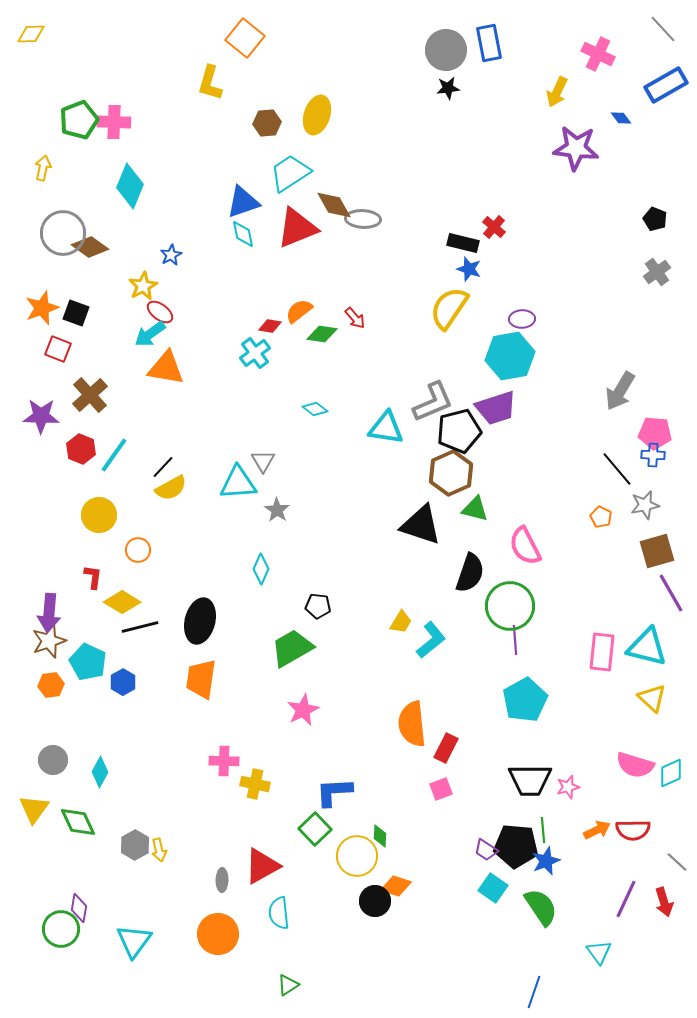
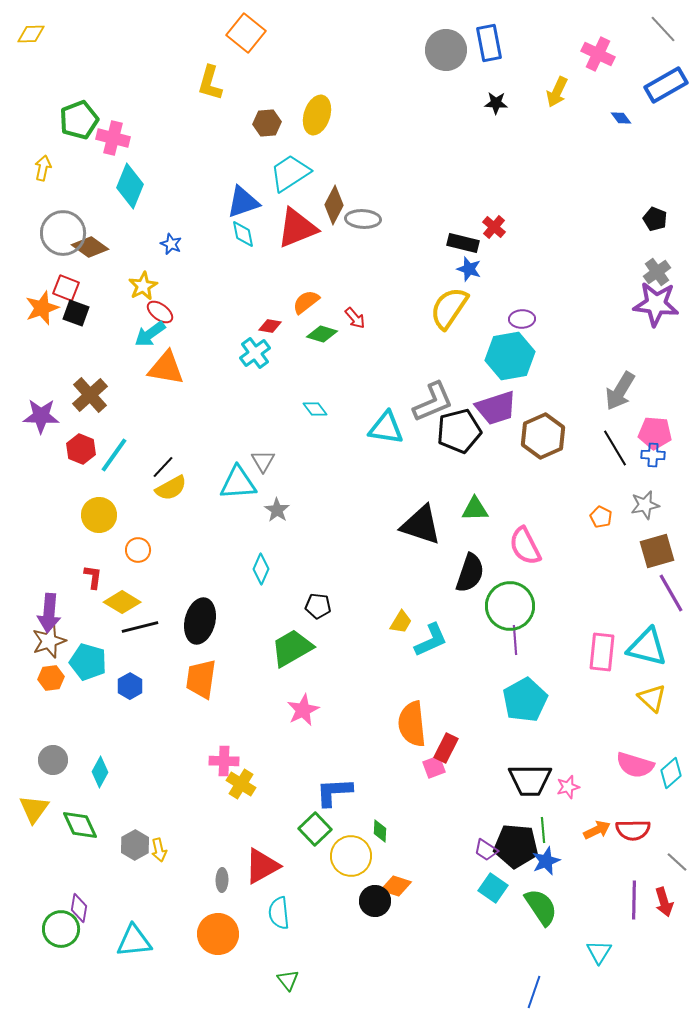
orange square at (245, 38): moved 1 px right, 5 px up
black star at (448, 88): moved 48 px right, 15 px down; rotated 10 degrees clockwise
pink cross at (114, 122): moved 1 px left, 16 px down; rotated 12 degrees clockwise
purple star at (576, 148): moved 80 px right, 156 px down
brown diamond at (334, 205): rotated 57 degrees clockwise
blue star at (171, 255): moved 11 px up; rotated 20 degrees counterclockwise
orange semicircle at (299, 311): moved 7 px right, 9 px up
green diamond at (322, 334): rotated 8 degrees clockwise
red square at (58, 349): moved 8 px right, 61 px up
cyan diamond at (315, 409): rotated 15 degrees clockwise
black line at (617, 469): moved 2 px left, 21 px up; rotated 9 degrees clockwise
brown hexagon at (451, 473): moved 92 px right, 37 px up
green triangle at (475, 509): rotated 16 degrees counterclockwise
cyan L-shape at (431, 640): rotated 15 degrees clockwise
cyan pentagon at (88, 662): rotated 9 degrees counterclockwise
blue hexagon at (123, 682): moved 7 px right, 4 px down
orange hexagon at (51, 685): moved 7 px up
cyan diamond at (671, 773): rotated 16 degrees counterclockwise
yellow cross at (255, 784): moved 14 px left; rotated 20 degrees clockwise
pink square at (441, 789): moved 7 px left, 22 px up
green diamond at (78, 822): moved 2 px right, 3 px down
green diamond at (380, 836): moved 5 px up
yellow circle at (357, 856): moved 6 px left
purple line at (626, 899): moved 8 px right, 1 px down; rotated 24 degrees counterclockwise
cyan triangle at (134, 941): rotated 48 degrees clockwise
cyan triangle at (599, 952): rotated 8 degrees clockwise
green triangle at (288, 985): moved 5 px up; rotated 35 degrees counterclockwise
